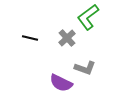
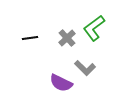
green L-shape: moved 6 px right, 11 px down
black line: rotated 21 degrees counterclockwise
gray L-shape: rotated 25 degrees clockwise
